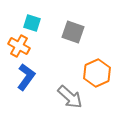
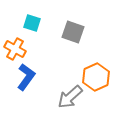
orange cross: moved 4 px left, 3 px down
orange hexagon: moved 1 px left, 4 px down
gray arrow: rotated 96 degrees clockwise
